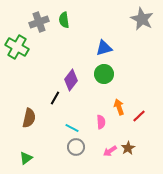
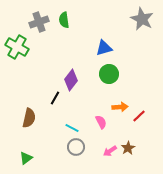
green circle: moved 5 px right
orange arrow: moved 1 px right; rotated 105 degrees clockwise
pink semicircle: rotated 24 degrees counterclockwise
